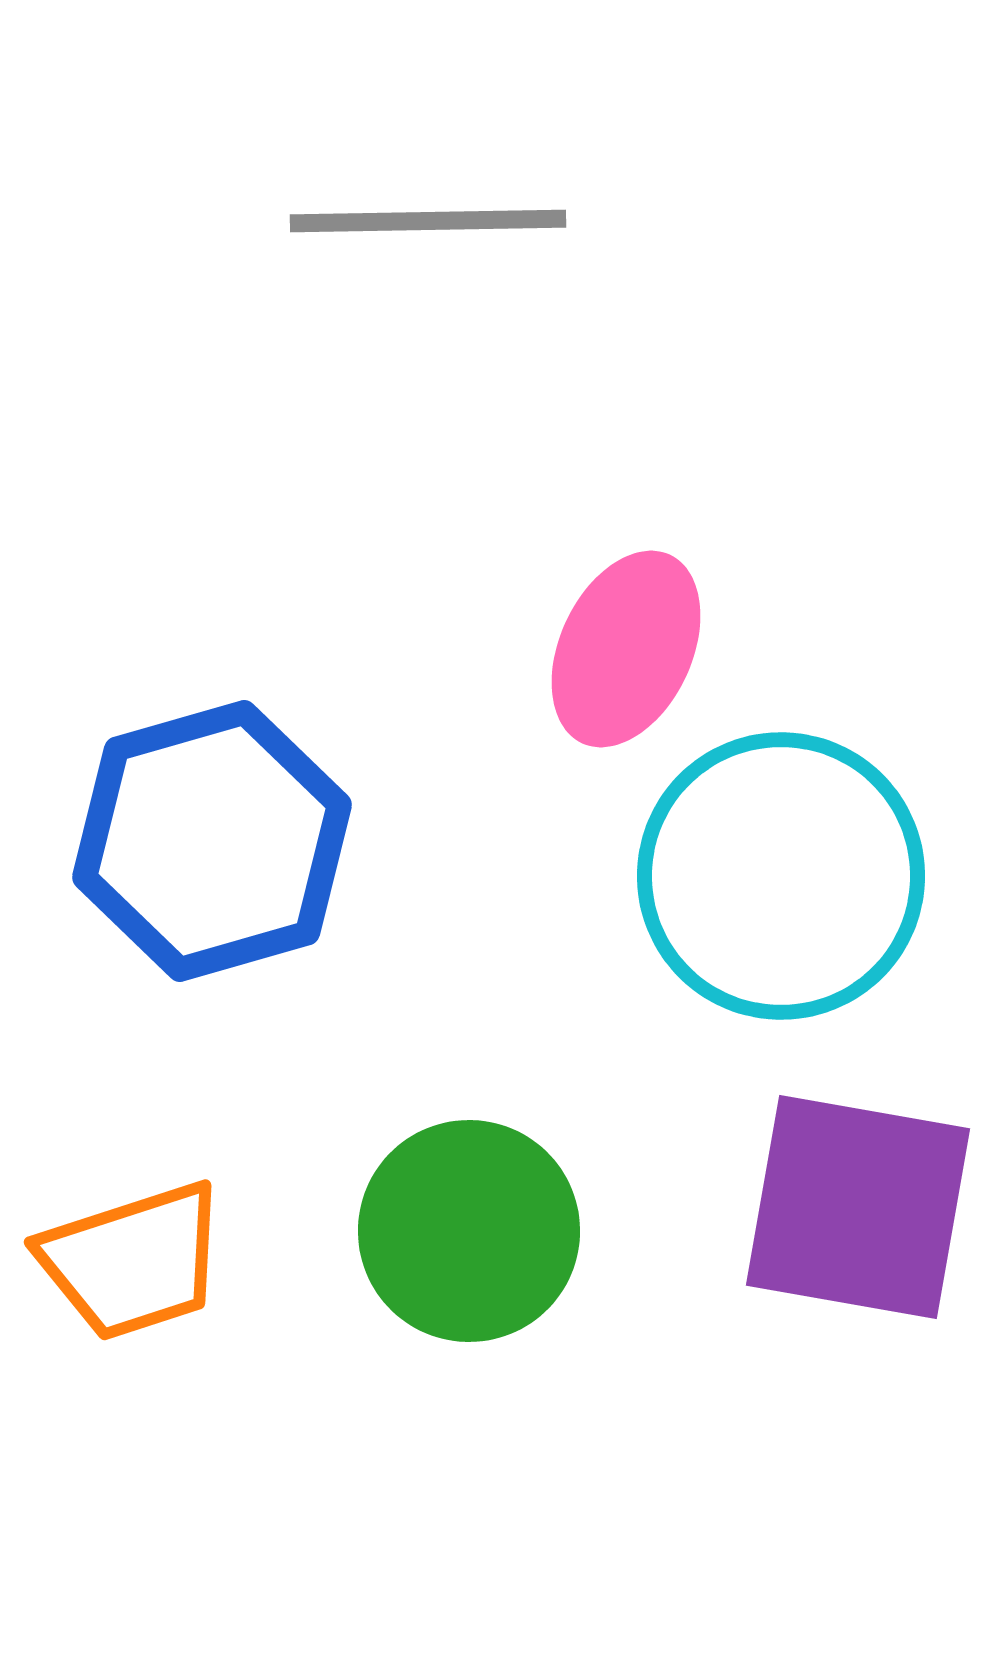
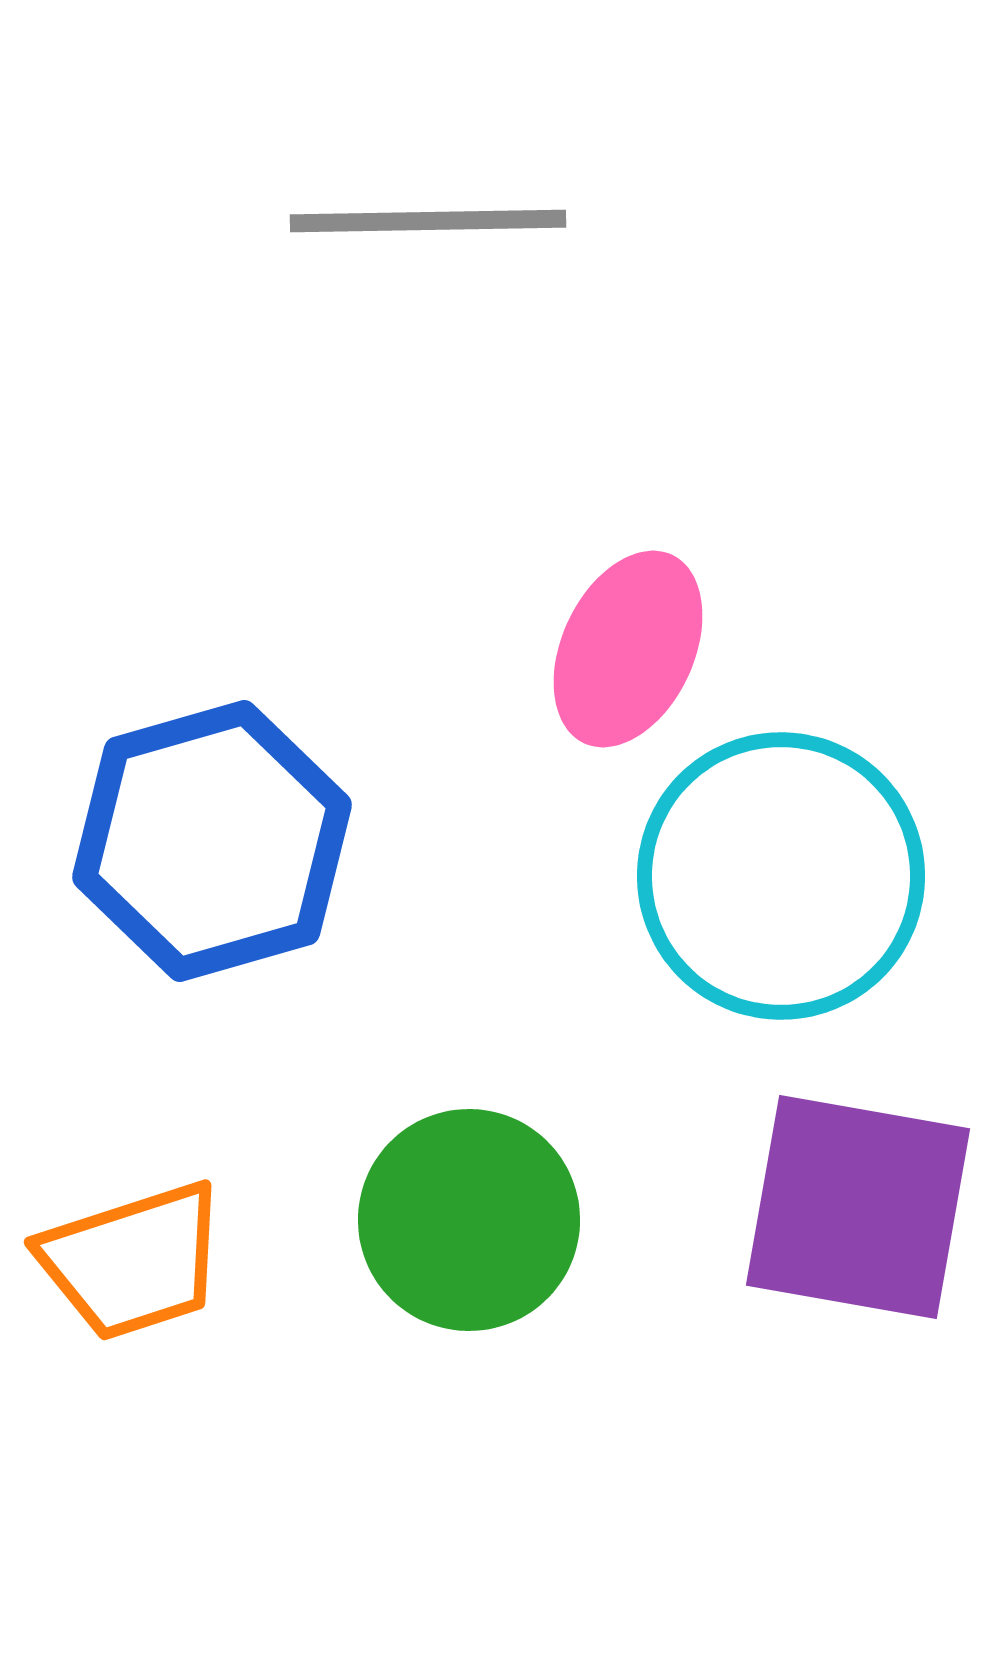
pink ellipse: moved 2 px right
green circle: moved 11 px up
